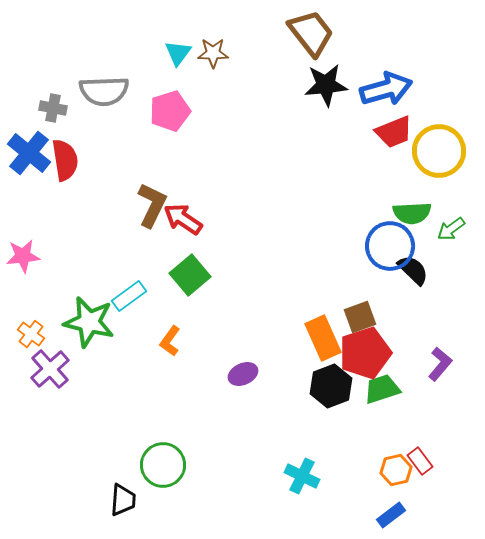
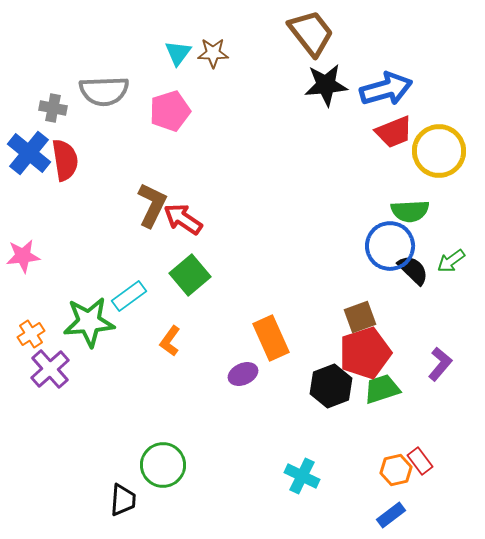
green semicircle: moved 2 px left, 2 px up
green arrow: moved 32 px down
green star: rotated 18 degrees counterclockwise
orange cross: rotated 20 degrees clockwise
orange rectangle: moved 52 px left
